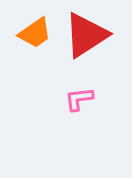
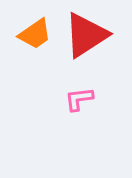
orange trapezoid: moved 1 px down
